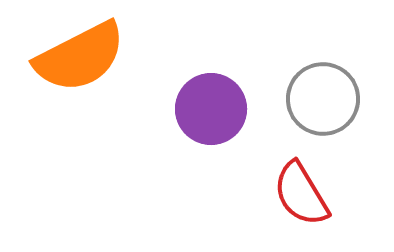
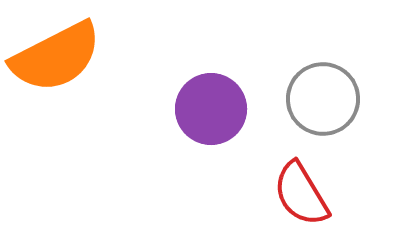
orange semicircle: moved 24 px left
